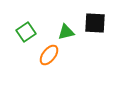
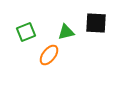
black square: moved 1 px right
green square: rotated 12 degrees clockwise
